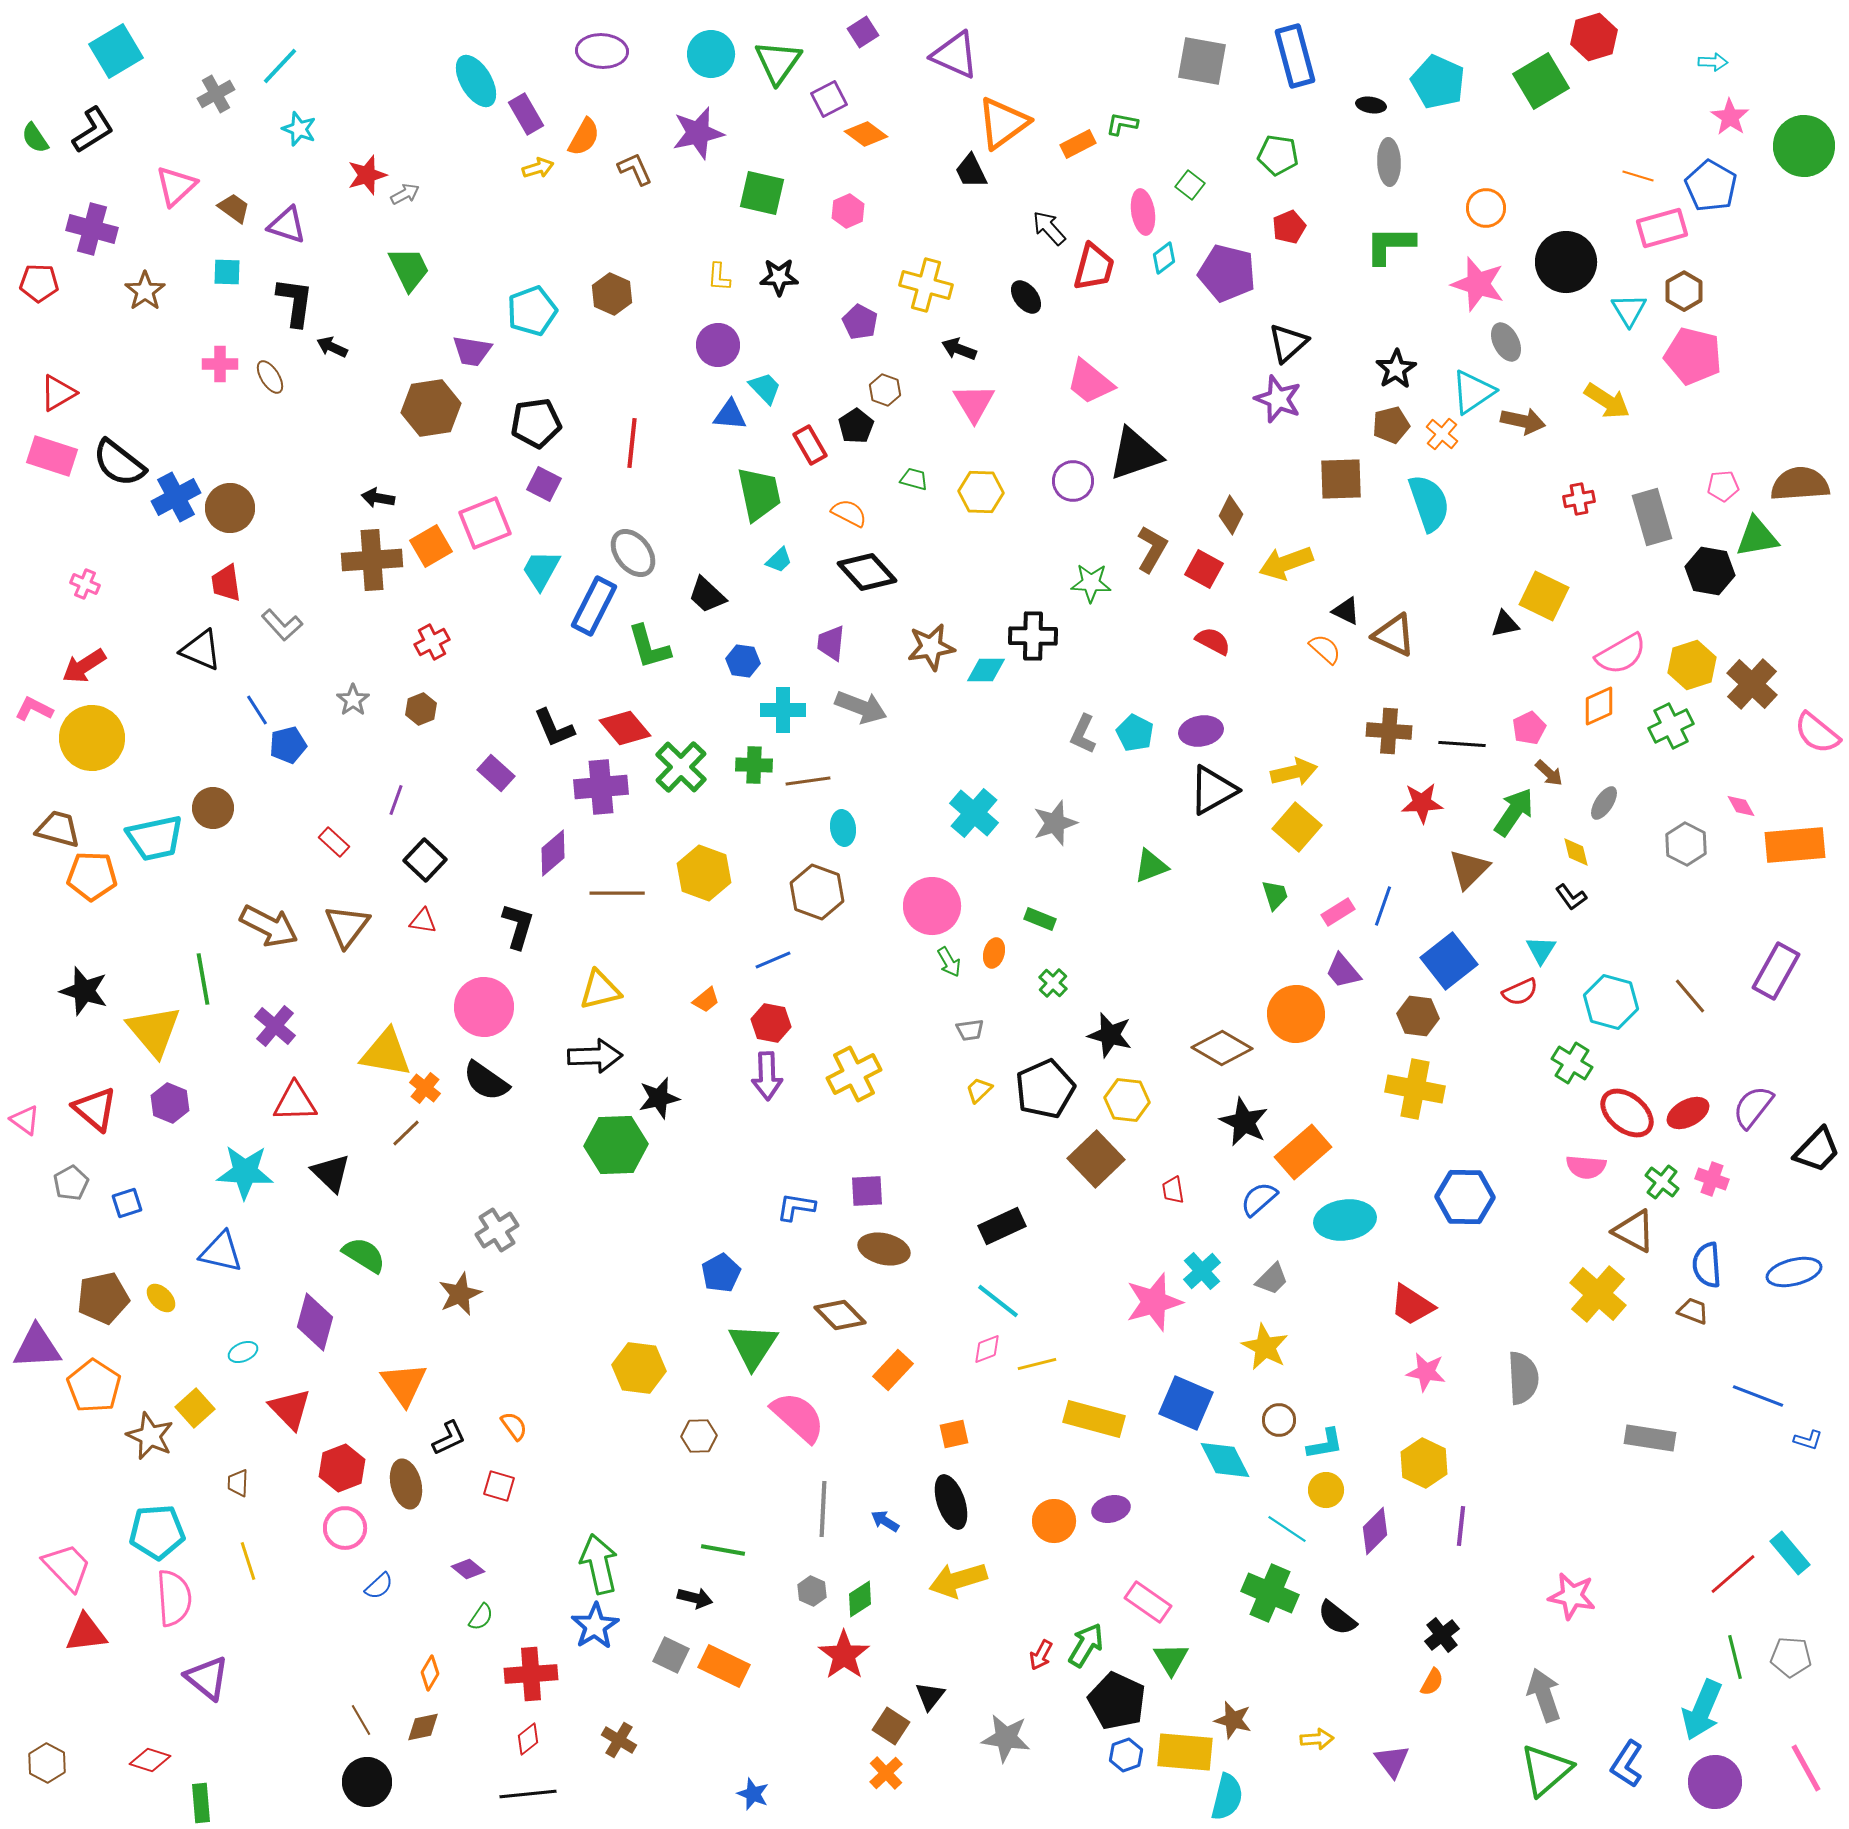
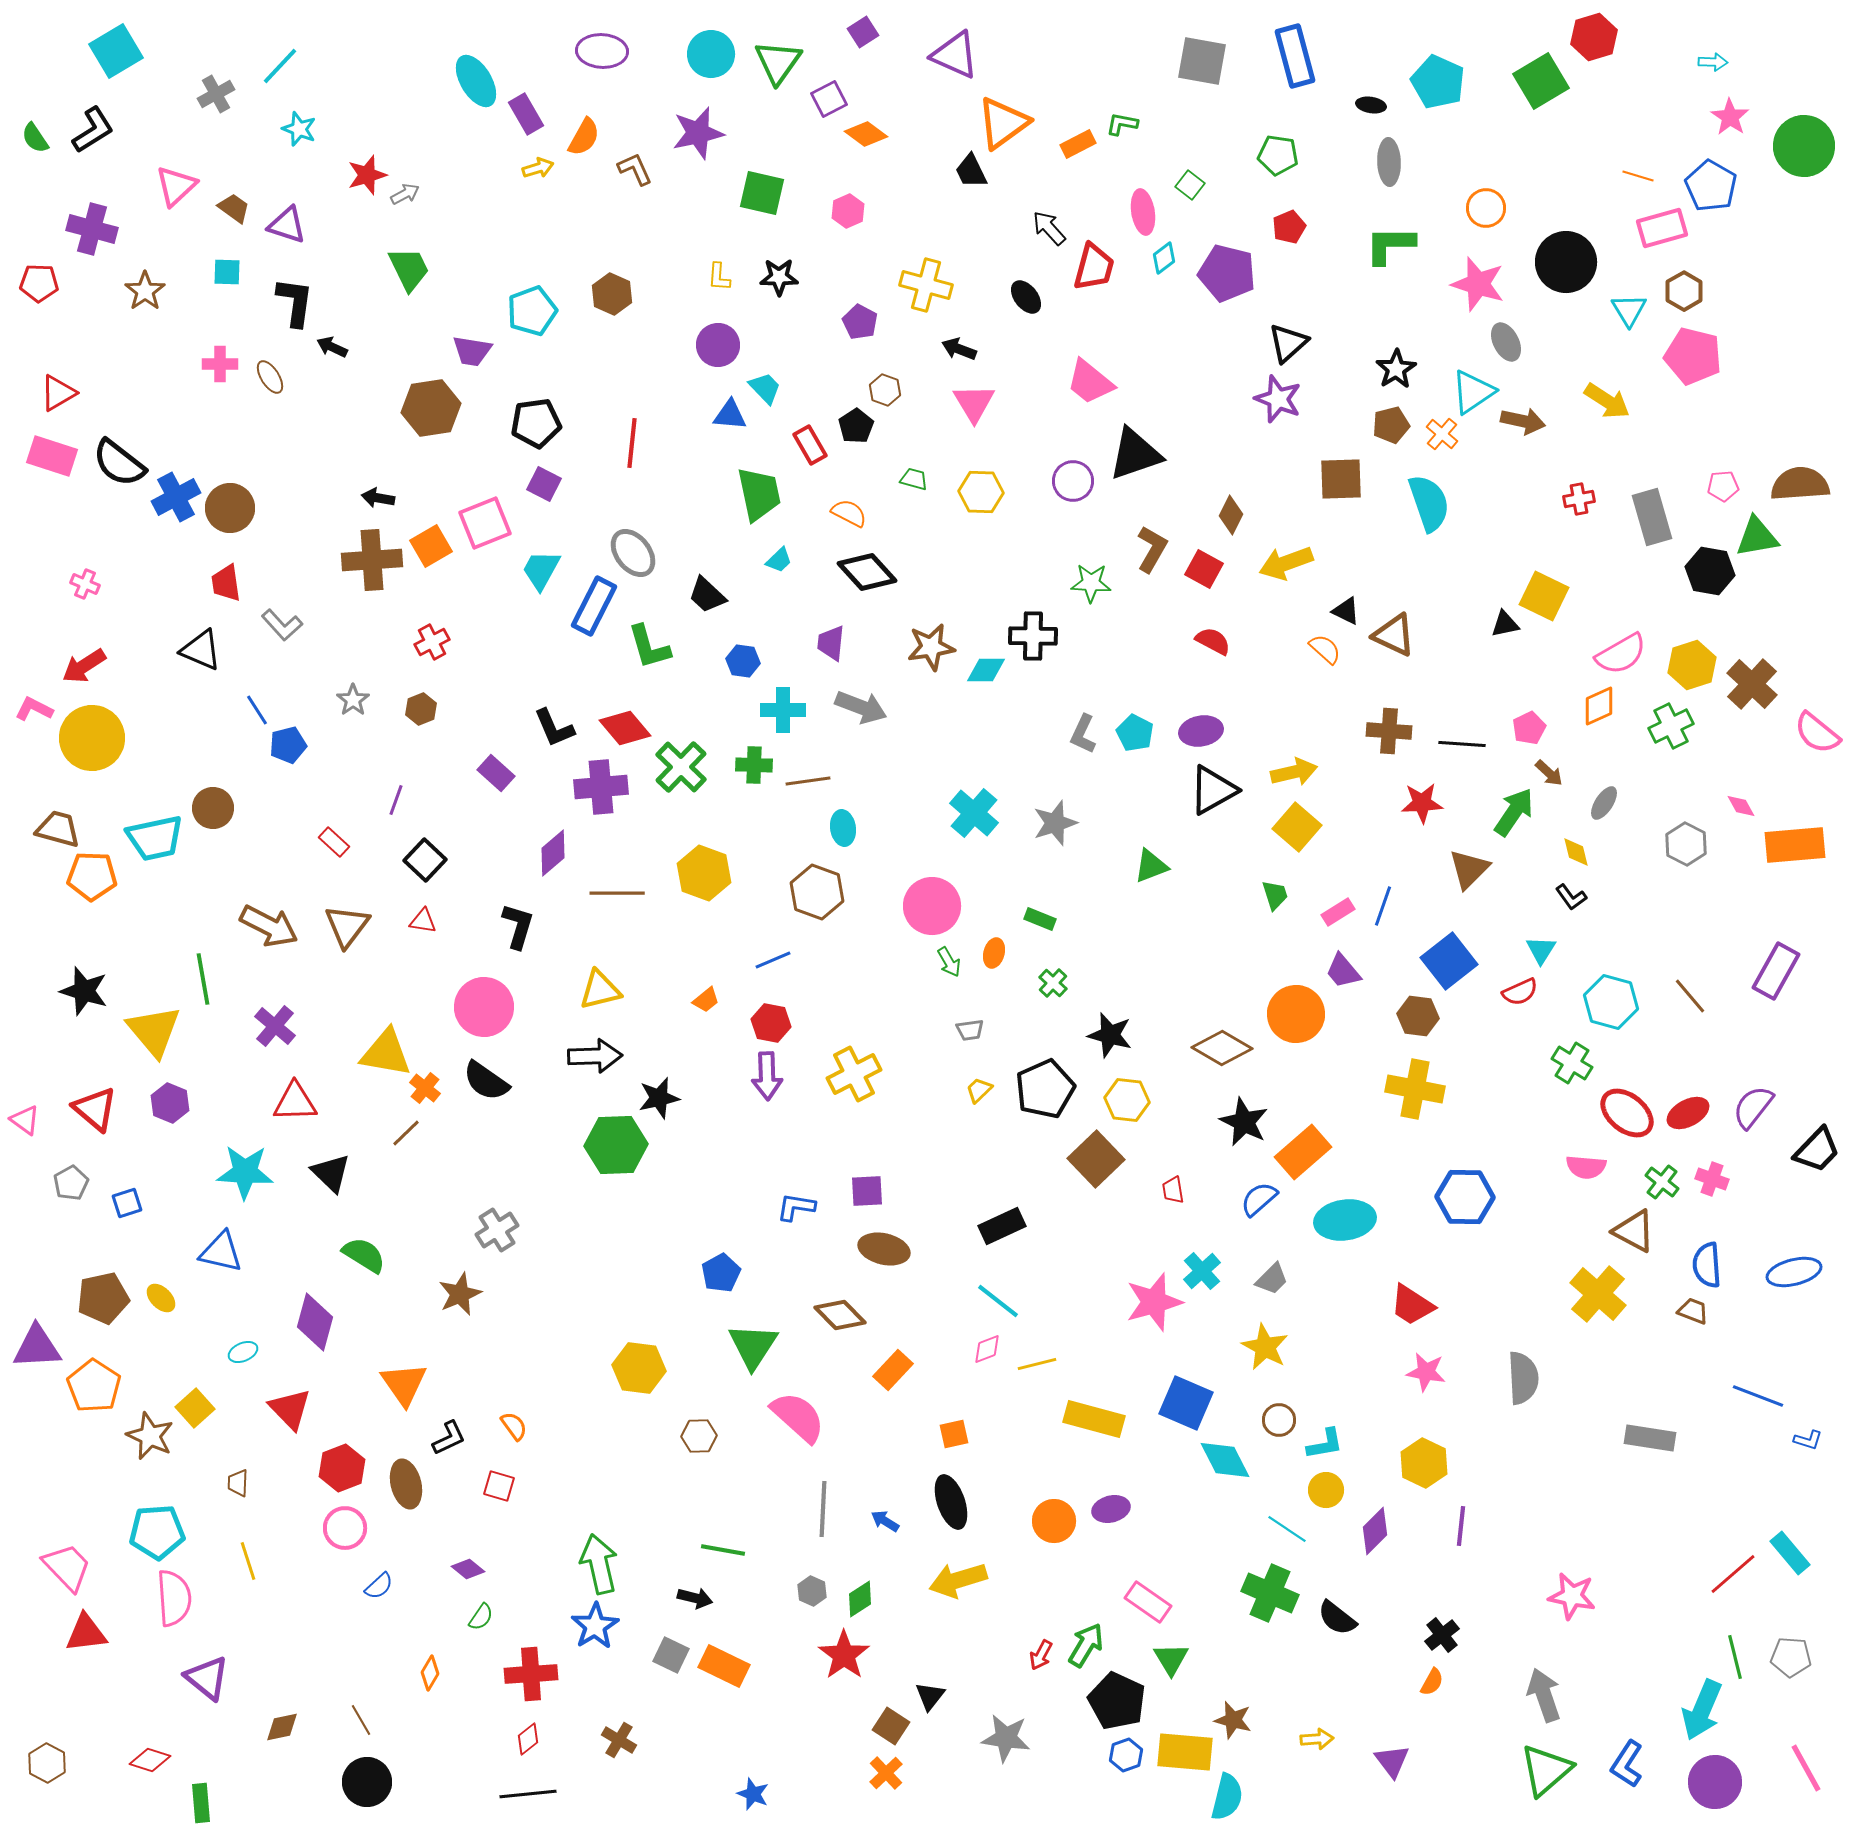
brown diamond at (423, 1727): moved 141 px left
